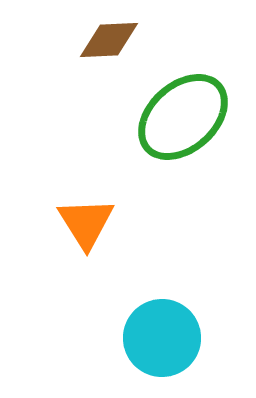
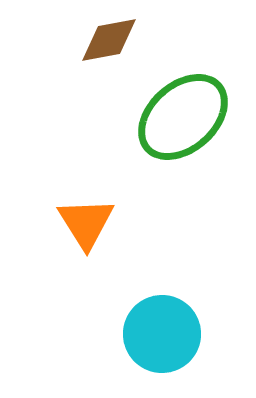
brown diamond: rotated 8 degrees counterclockwise
cyan circle: moved 4 px up
